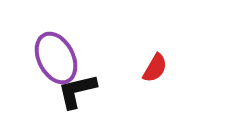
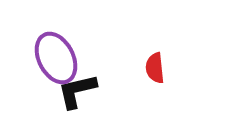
red semicircle: rotated 144 degrees clockwise
